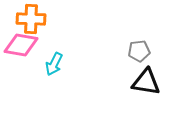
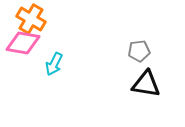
orange cross: rotated 28 degrees clockwise
pink diamond: moved 2 px right, 2 px up
black triangle: moved 2 px down
